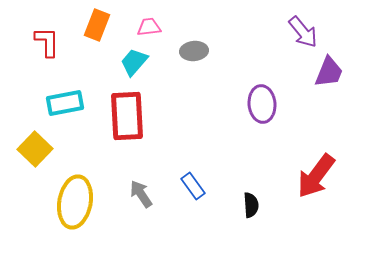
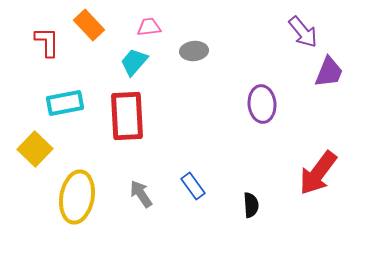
orange rectangle: moved 8 px left; rotated 64 degrees counterclockwise
red arrow: moved 2 px right, 3 px up
yellow ellipse: moved 2 px right, 5 px up
